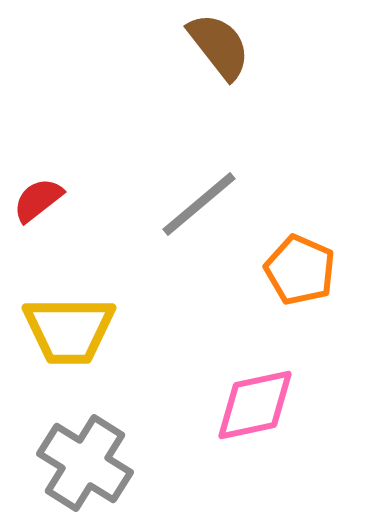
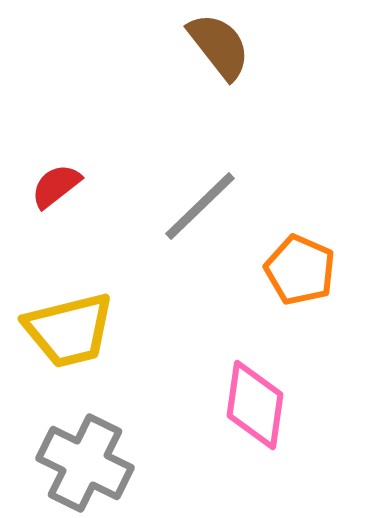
red semicircle: moved 18 px right, 14 px up
gray line: moved 1 px right, 2 px down; rotated 4 degrees counterclockwise
yellow trapezoid: rotated 14 degrees counterclockwise
pink diamond: rotated 70 degrees counterclockwise
gray cross: rotated 6 degrees counterclockwise
